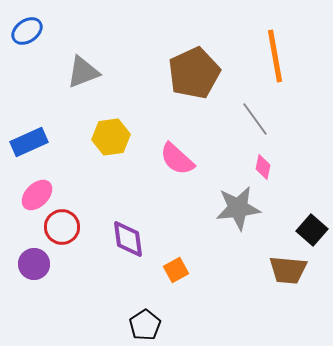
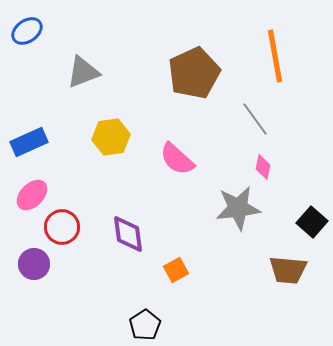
pink ellipse: moved 5 px left
black square: moved 8 px up
purple diamond: moved 5 px up
